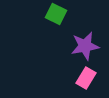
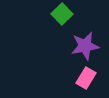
green square: moved 6 px right; rotated 20 degrees clockwise
